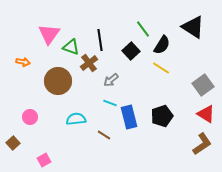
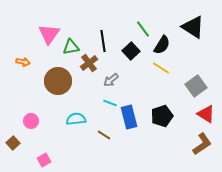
black line: moved 3 px right, 1 px down
green triangle: rotated 30 degrees counterclockwise
gray square: moved 7 px left, 1 px down
pink circle: moved 1 px right, 4 px down
